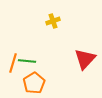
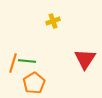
red triangle: rotated 10 degrees counterclockwise
